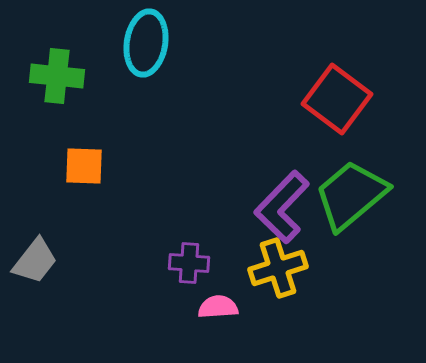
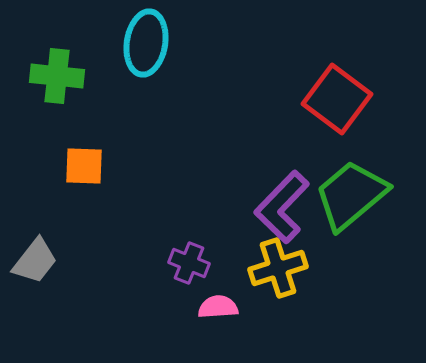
purple cross: rotated 18 degrees clockwise
